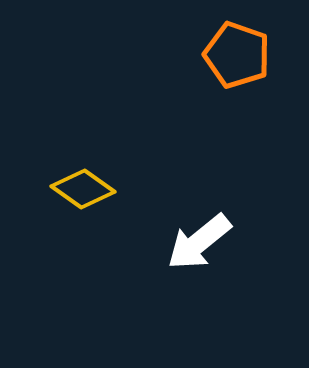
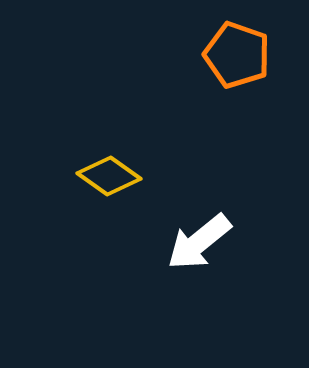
yellow diamond: moved 26 px right, 13 px up
